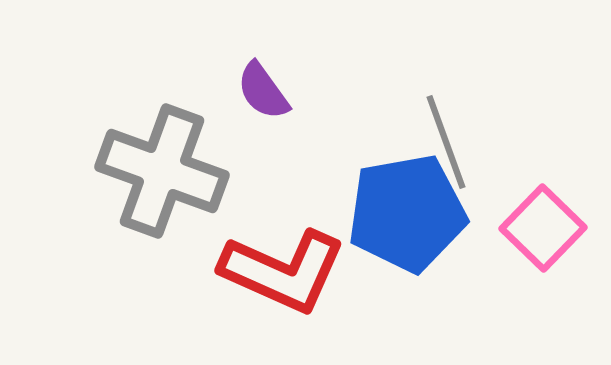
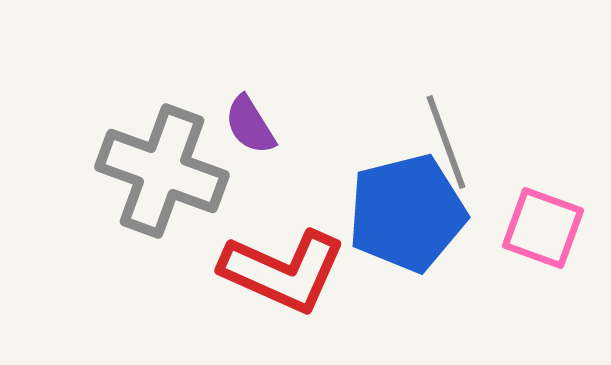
purple semicircle: moved 13 px left, 34 px down; rotated 4 degrees clockwise
blue pentagon: rotated 4 degrees counterclockwise
pink square: rotated 24 degrees counterclockwise
